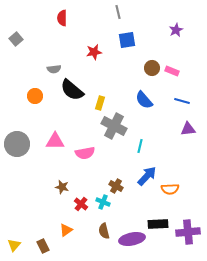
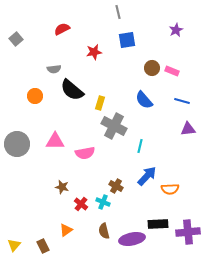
red semicircle: moved 11 px down; rotated 63 degrees clockwise
